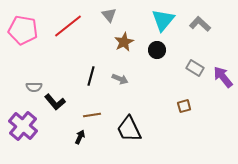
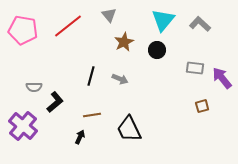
gray rectangle: rotated 24 degrees counterclockwise
purple arrow: moved 1 px left, 1 px down
black L-shape: rotated 90 degrees counterclockwise
brown square: moved 18 px right
